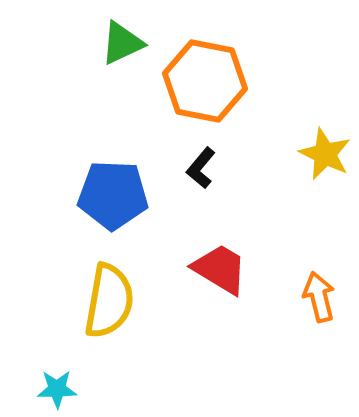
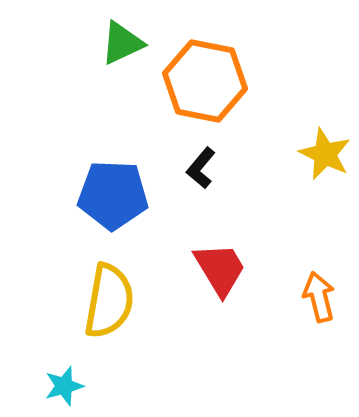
red trapezoid: rotated 28 degrees clockwise
cyan star: moved 7 px right, 3 px up; rotated 15 degrees counterclockwise
